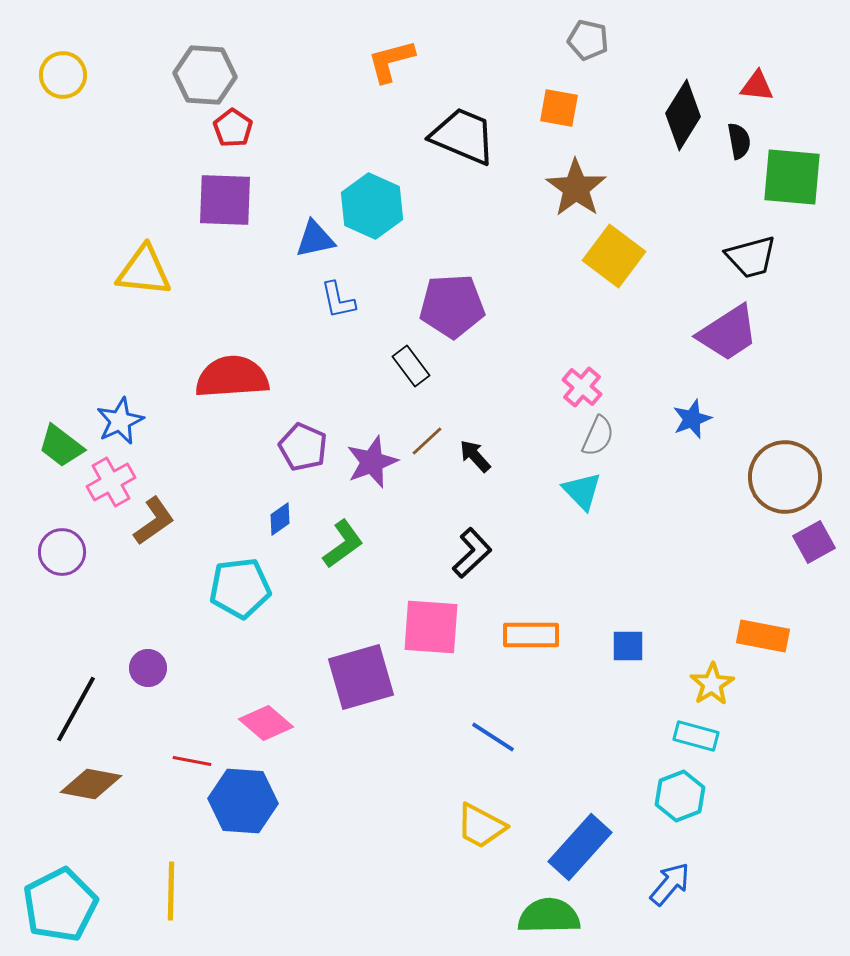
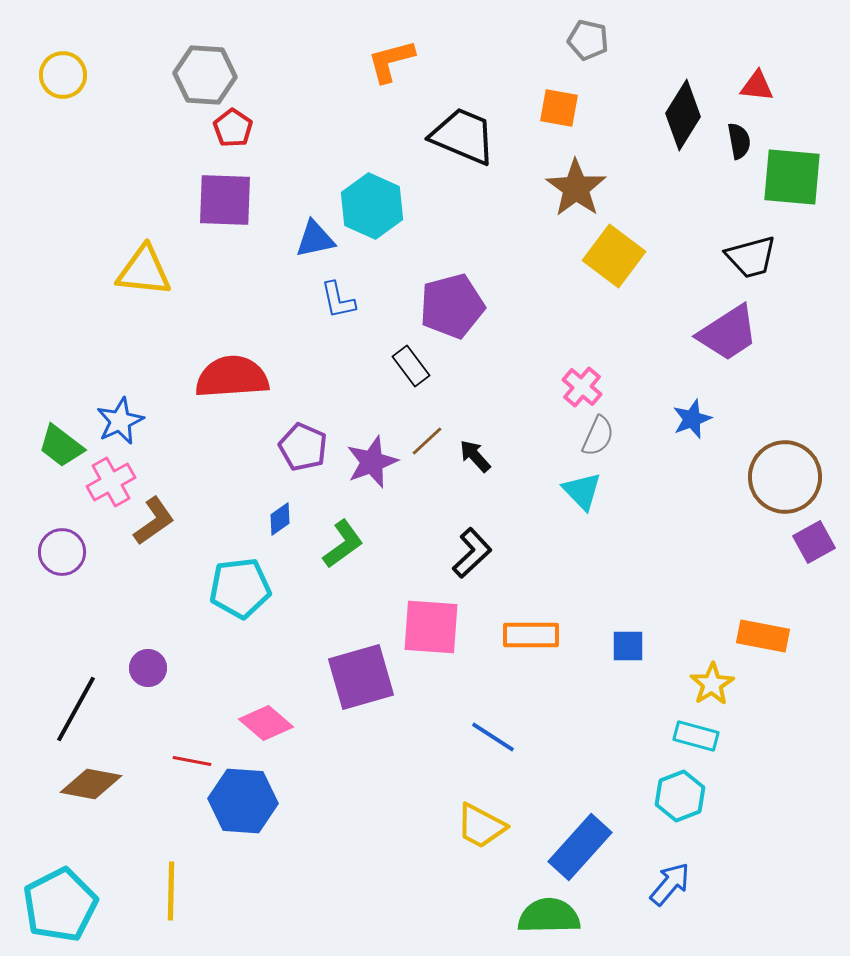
purple pentagon at (452, 306): rotated 12 degrees counterclockwise
